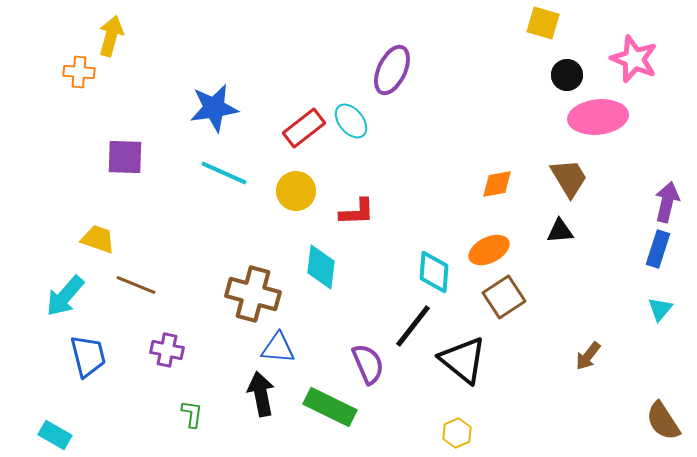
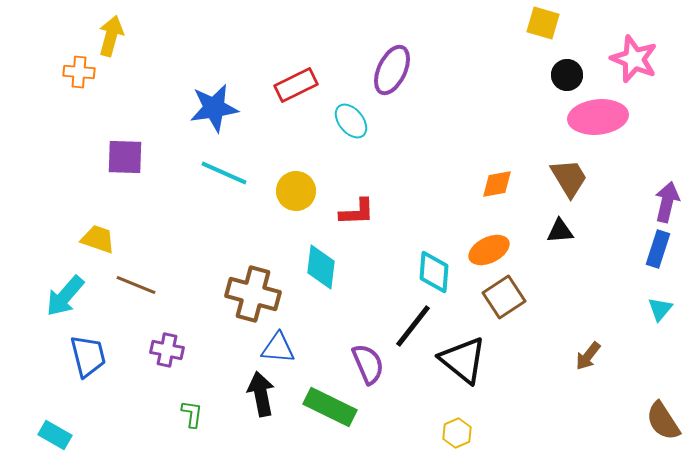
red rectangle at (304, 128): moved 8 px left, 43 px up; rotated 12 degrees clockwise
